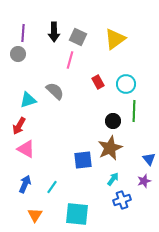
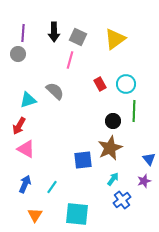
red rectangle: moved 2 px right, 2 px down
blue cross: rotated 18 degrees counterclockwise
